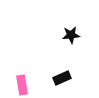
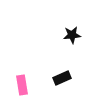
black star: moved 1 px right
